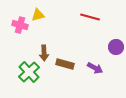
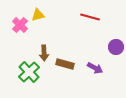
pink cross: rotated 28 degrees clockwise
